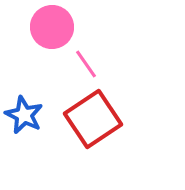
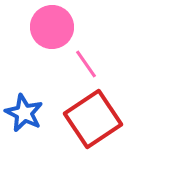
blue star: moved 2 px up
